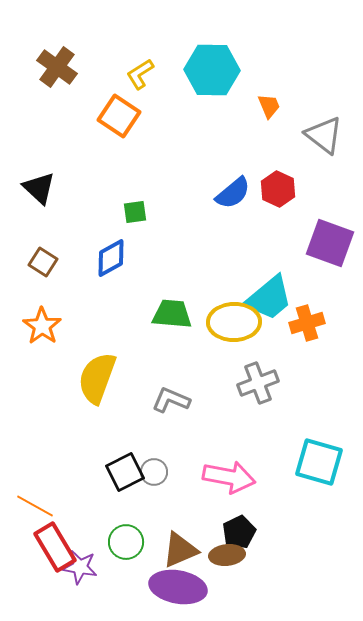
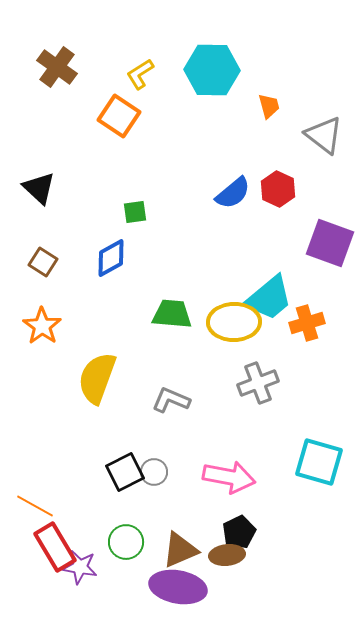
orange trapezoid: rotated 8 degrees clockwise
